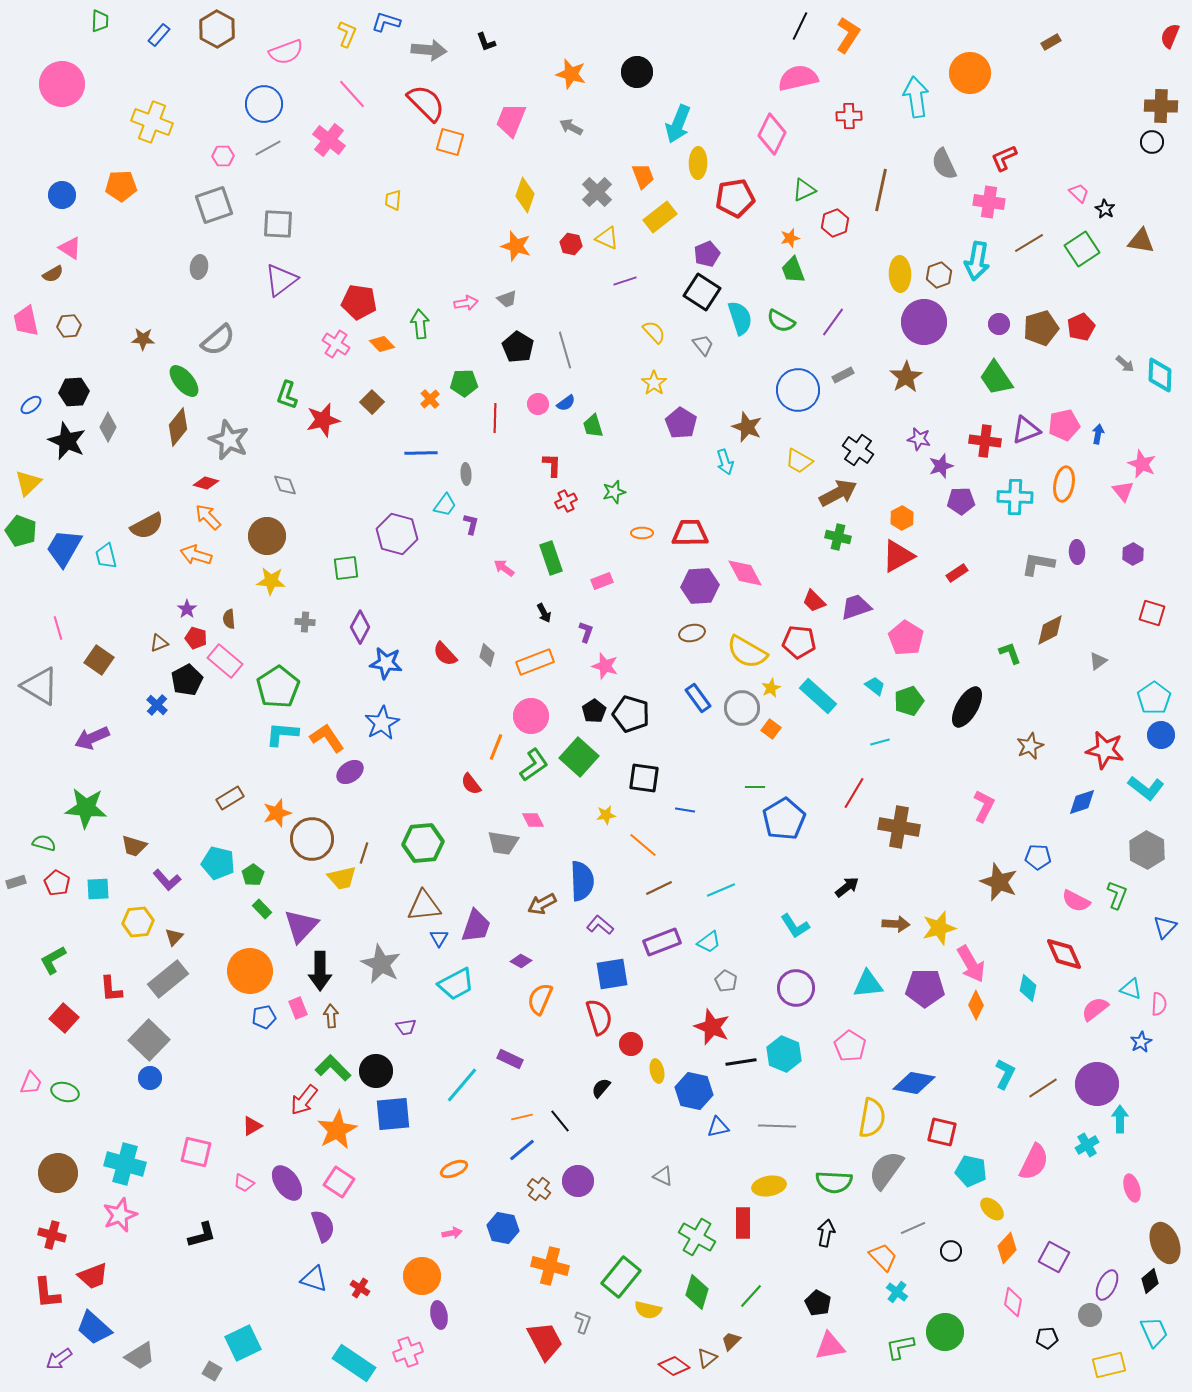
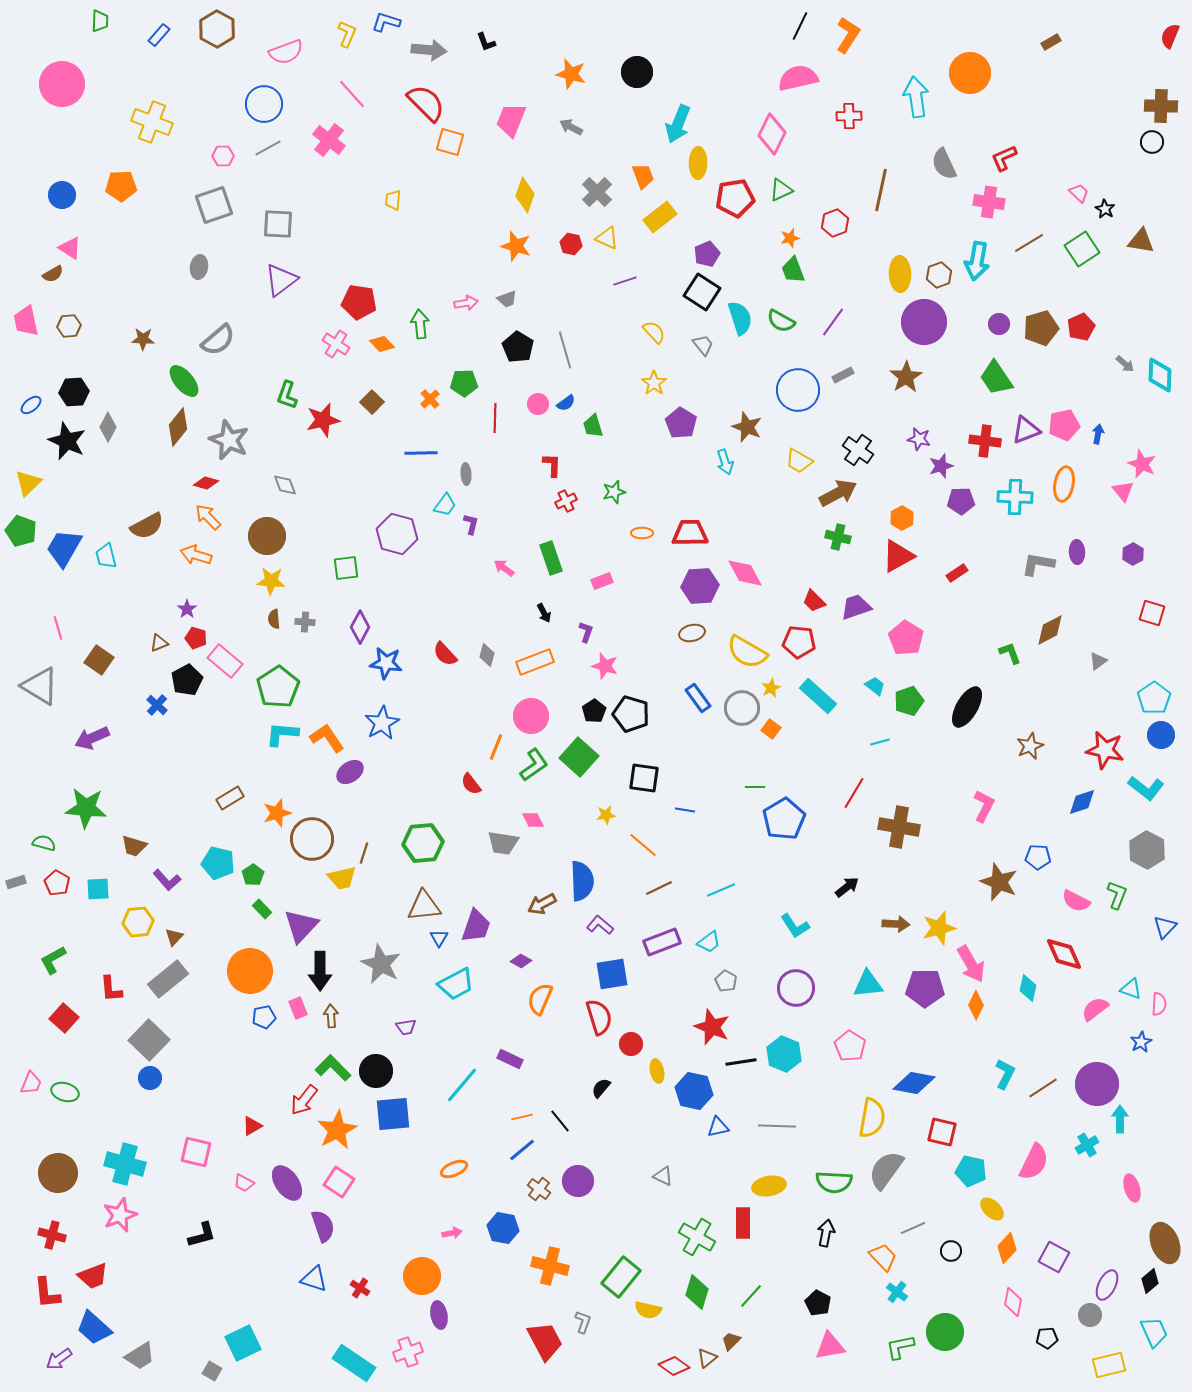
green triangle at (804, 190): moved 23 px left
brown semicircle at (229, 619): moved 45 px right
